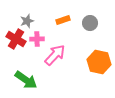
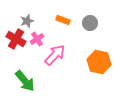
orange rectangle: rotated 40 degrees clockwise
pink cross: rotated 32 degrees counterclockwise
green arrow: moved 1 px left, 1 px down; rotated 15 degrees clockwise
